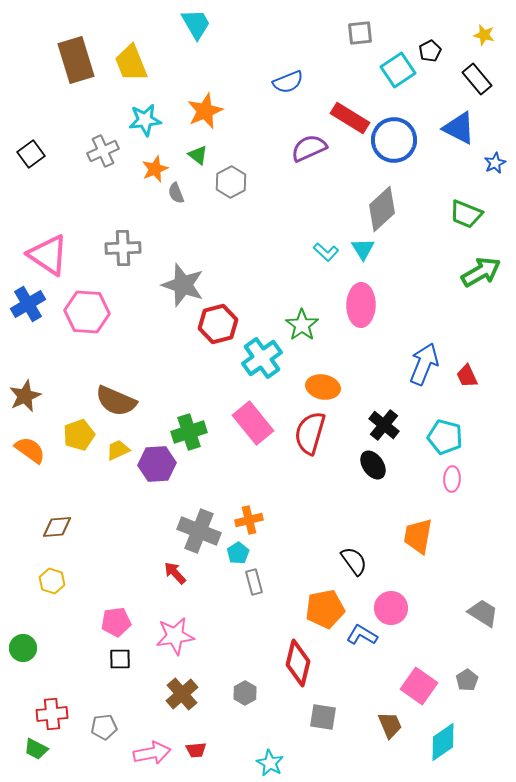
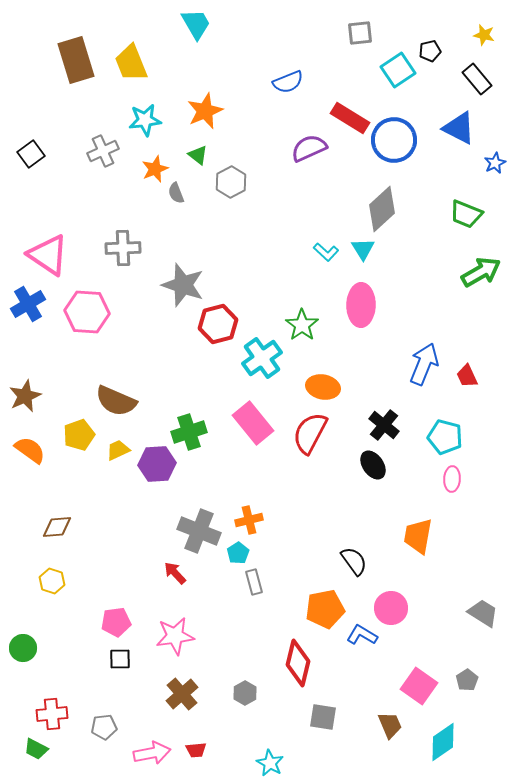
black pentagon at (430, 51): rotated 15 degrees clockwise
red semicircle at (310, 433): rotated 12 degrees clockwise
